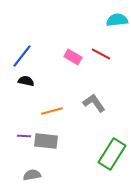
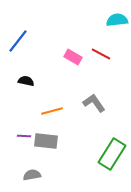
blue line: moved 4 px left, 15 px up
